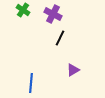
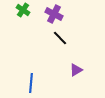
purple cross: moved 1 px right
black line: rotated 70 degrees counterclockwise
purple triangle: moved 3 px right
